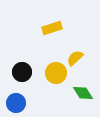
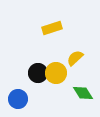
black circle: moved 16 px right, 1 px down
blue circle: moved 2 px right, 4 px up
